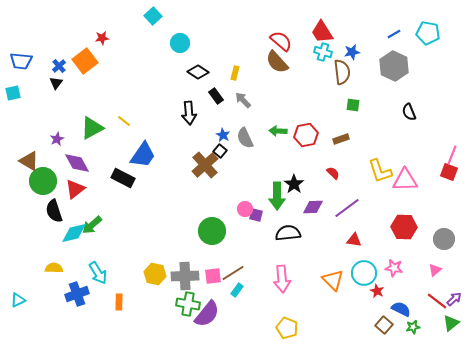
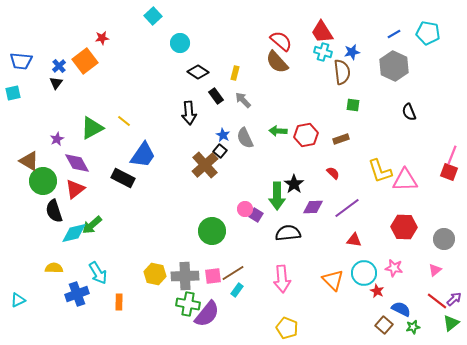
purple square at (256, 215): rotated 16 degrees clockwise
